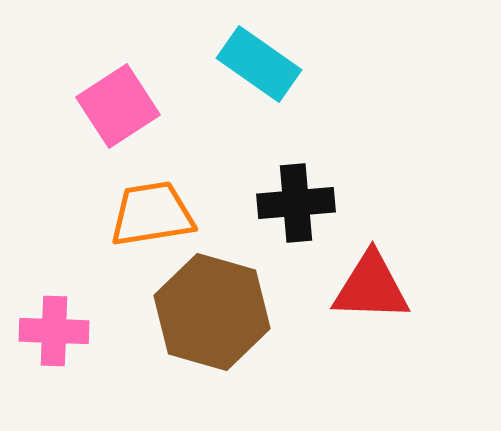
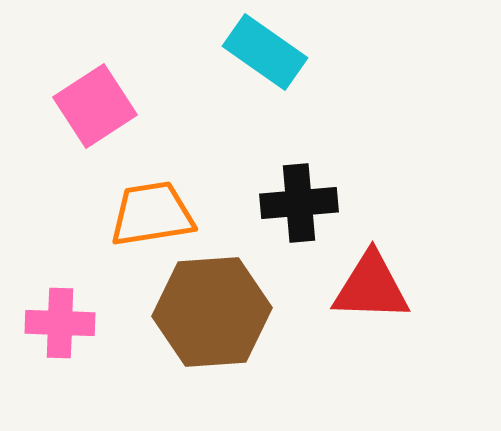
cyan rectangle: moved 6 px right, 12 px up
pink square: moved 23 px left
black cross: moved 3 px right
brown hexagon: rotated 20 degrees counterclockwise
pink cross: moved 6 px right, 8 px up
